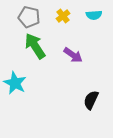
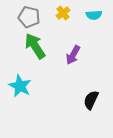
yellow cross: moved 3 px up
purple arrow: rotated 84 degrees clockwise
cyan star: moved 5 px right, 3 px down
